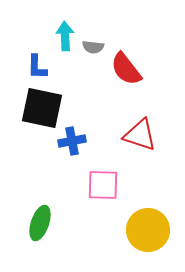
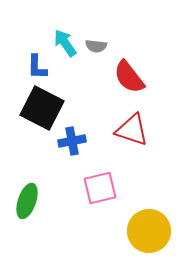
cyan arrow: moved 7 px down; rotated 32 degrees counterclockwise
gray semicircle: moved 3 px right, 1 px up
red semicircle: moved 3 px right, 8 px down
black square: rotated 15 degrees clockwise
red triangle: moved 8 px left, 5 px up
pink square: moved 3 px left, 3 px down; rotated 16 degrees counterclockwise
green ellipse: moved 13 px left, 22 px up
yellow circle: moved 1 px right, 1 px down
